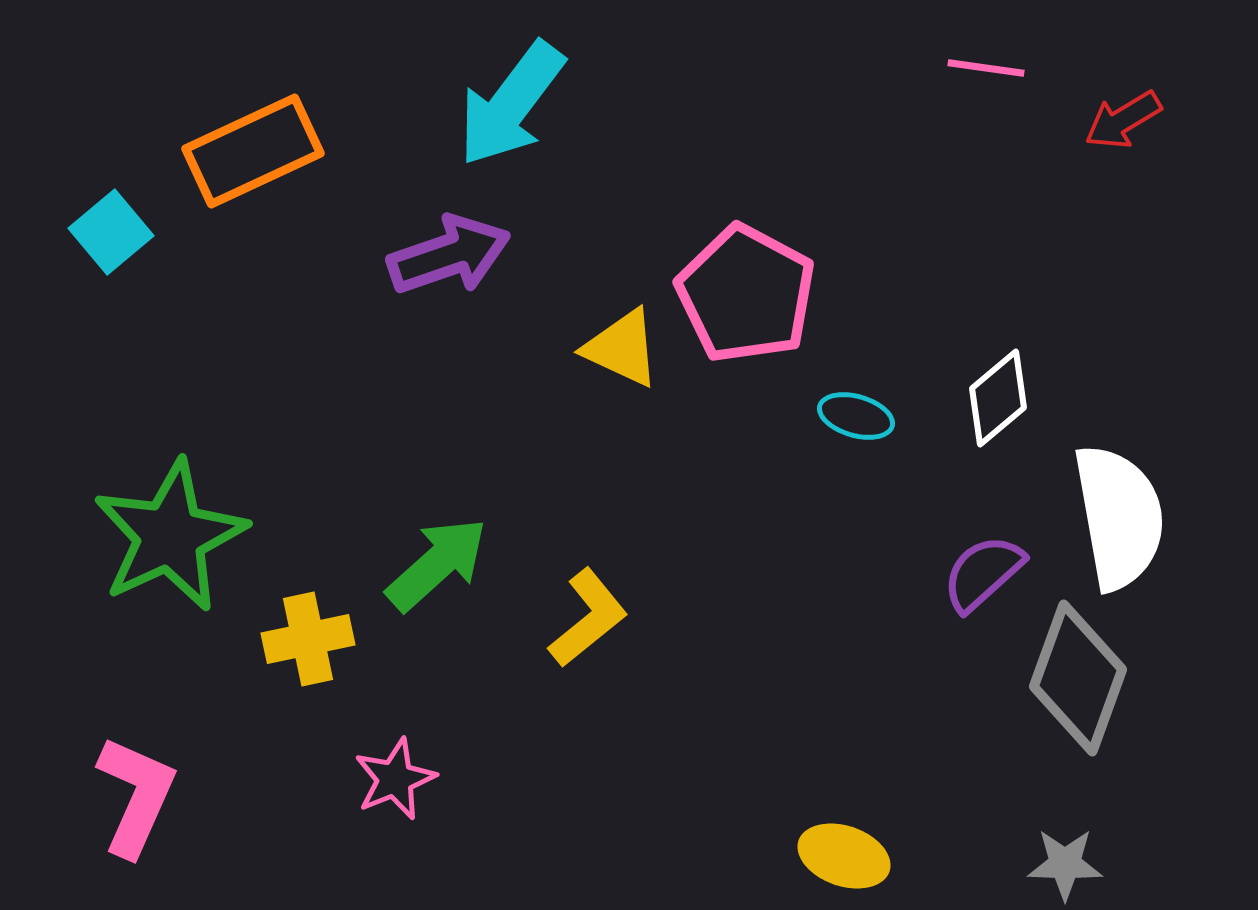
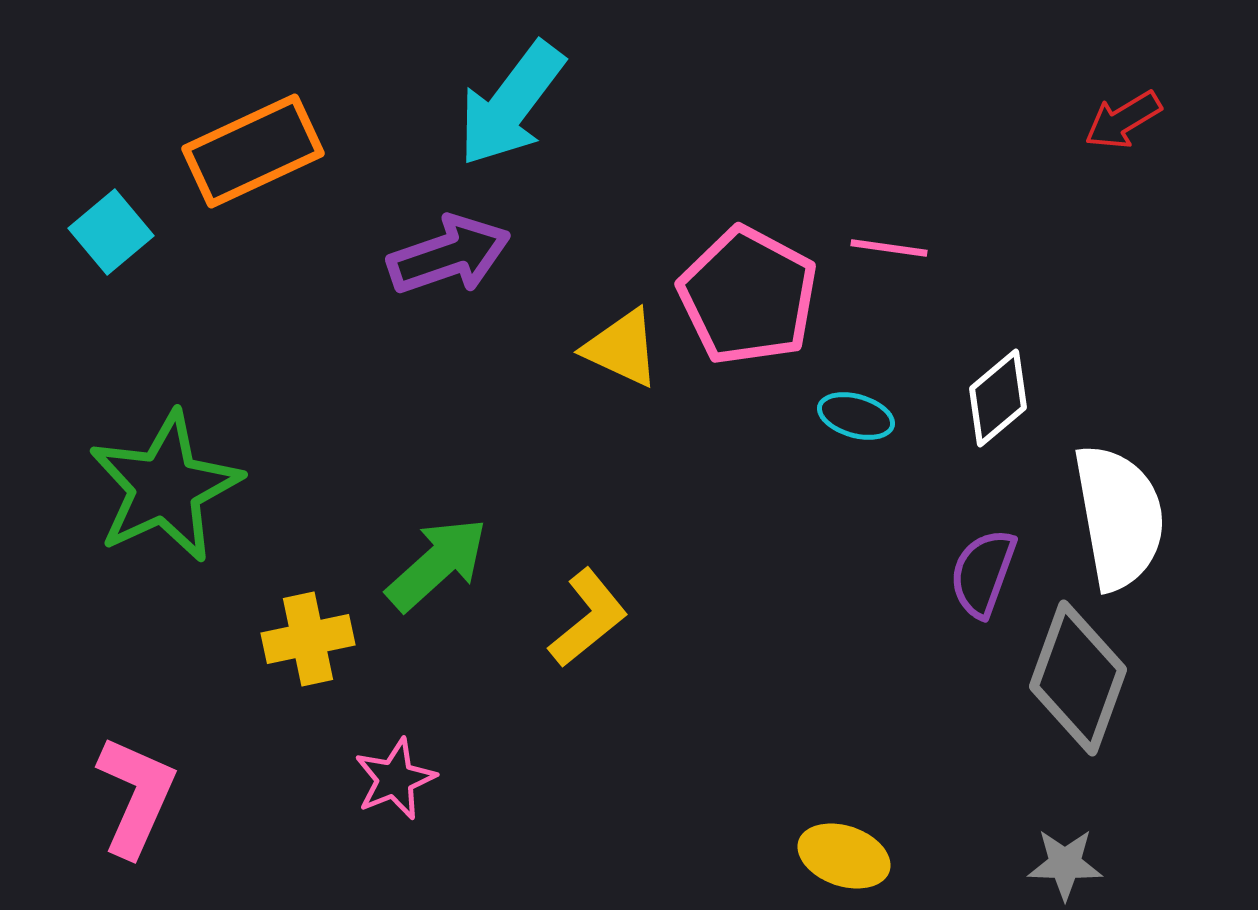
pink line: moved 97 px left, 180 px down
pink pentagon: moved 2 px right, 2 px down
green star: moved 5 px left, 49 px up
purple semicircle: rotated 28 degrees counterclockwise
